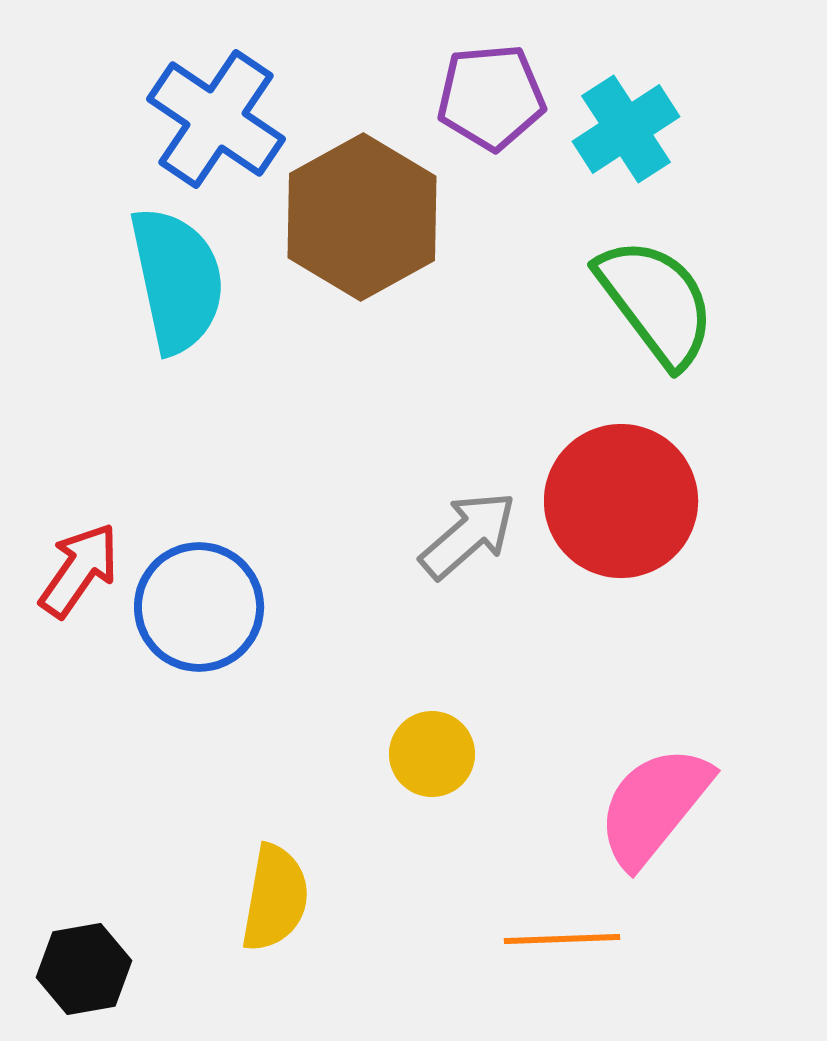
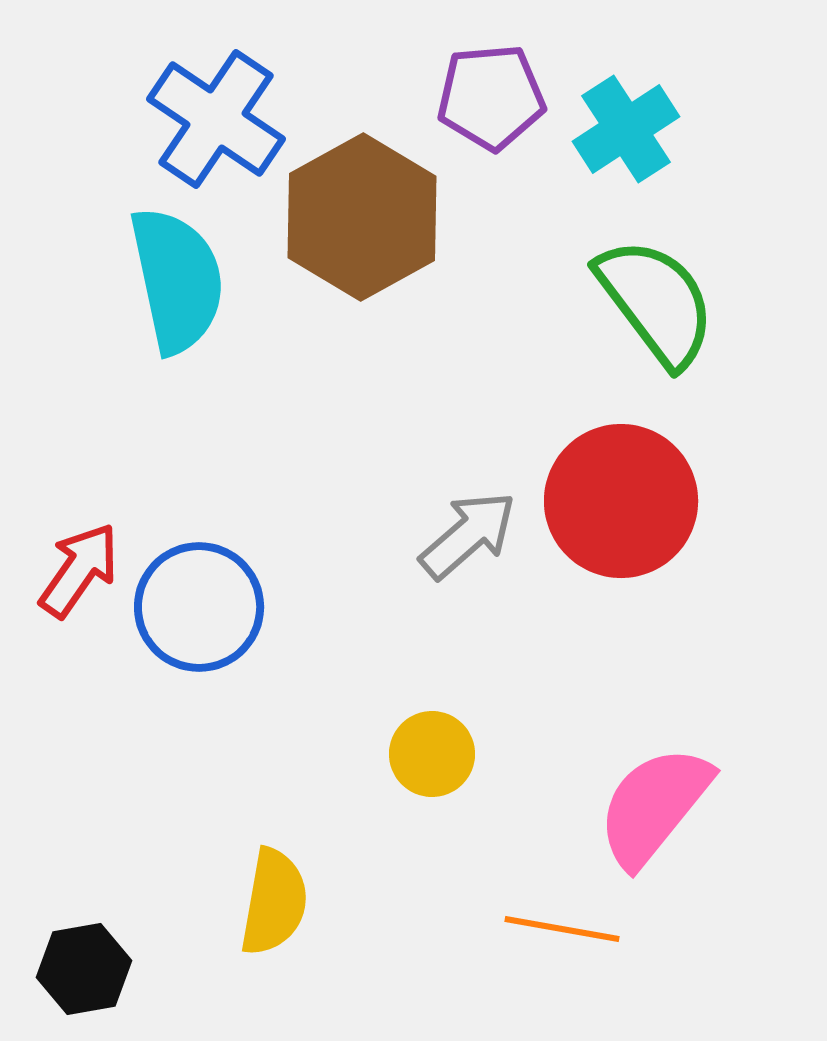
yellow semicircle: moved 1 px left, 4 px down
orange line: moved 10 px up; rotated 12 degrees clockwise
